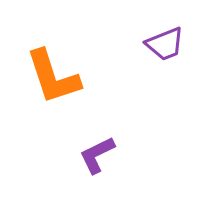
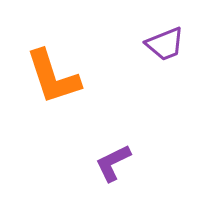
purple L-shape: moved 16 px right, 8 px down
